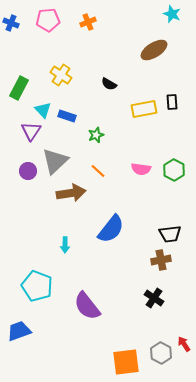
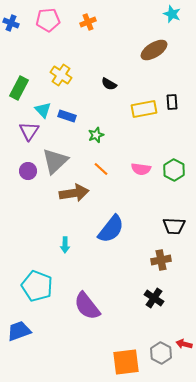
purple triangle: moved 2 px left
orange line: moved 3 px right, 2 px up
brown arrow: moved 3 px right
black trapezoid: moved 4 px right, 8 px up; rotated 10 degrees clockwise
red arrow: rotated 42 degrees counterclockwise
